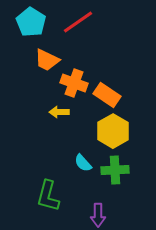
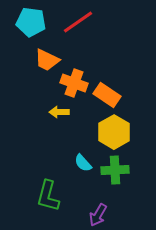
cyan pentagon: rotated 24 degrees counterclockwise
yellow hexagon: moved 1 px right, 1 px down
purple arrow: rotated 30 degrees clockwise
